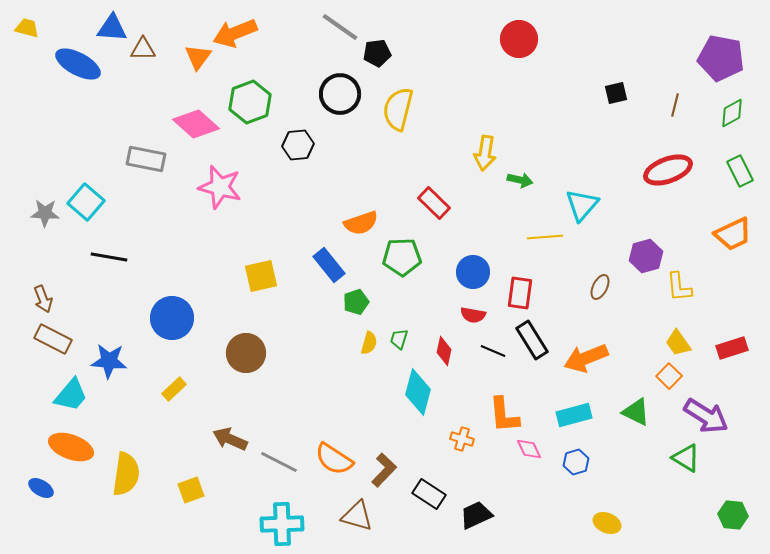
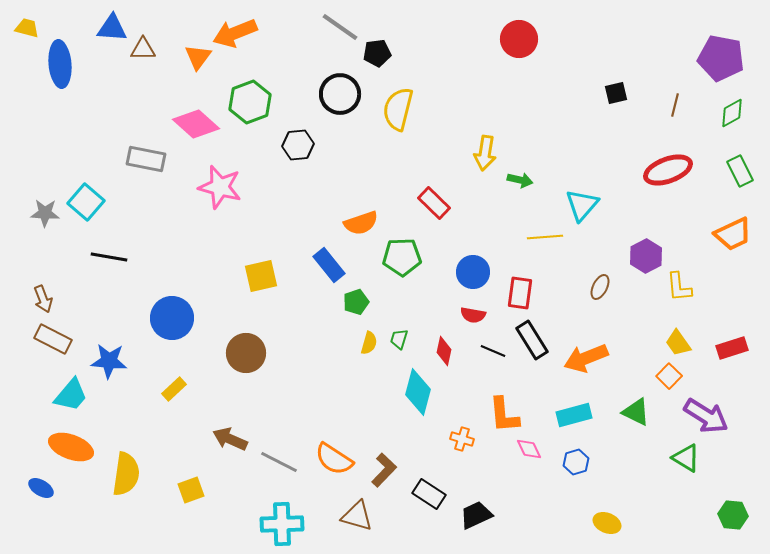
blue ellipse at (78, 64): moved 18 px left; rotated 57 degrees clockwise
purple hexagon at (646, 256): rotated 12 degrees counterclockwise
